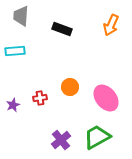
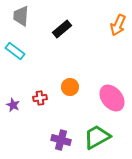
orange arrow: moved 7 px right
black rectangle: rotated 60 degrees counterclockwise
cyan rectangle: rotated 42 degrees clockwise
pink ellipse: moved 6 px right
purple star: rotated 24 degrees counterclockwise
purple cross: rotated 36 degrees counterclockwise
